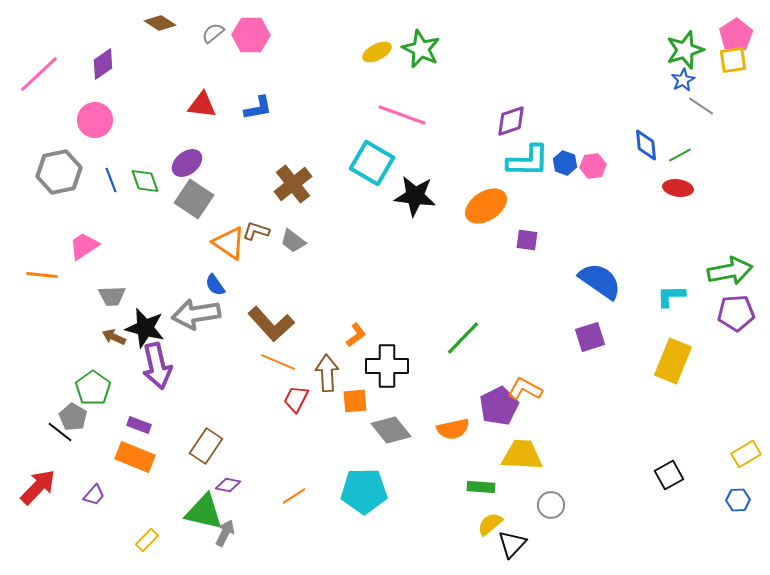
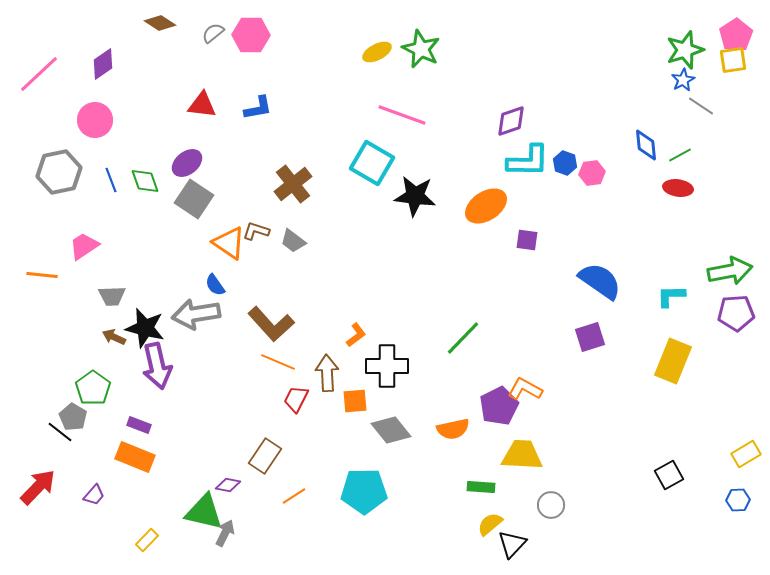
pink hexagon at (593, 166): moved 1 px left, 7 px down
brown rectangle at (206, 446): moved 59 px right, 10 px down
